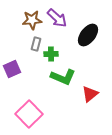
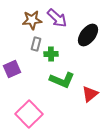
green L-shape: moved 1 px left, 3 px down
